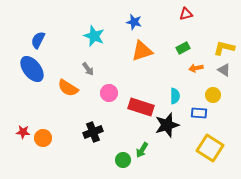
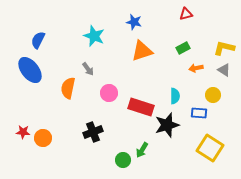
blue ellipse: moved 2 px left, 1 px down
orange semicircle: rotated 70 degrees clockwise
